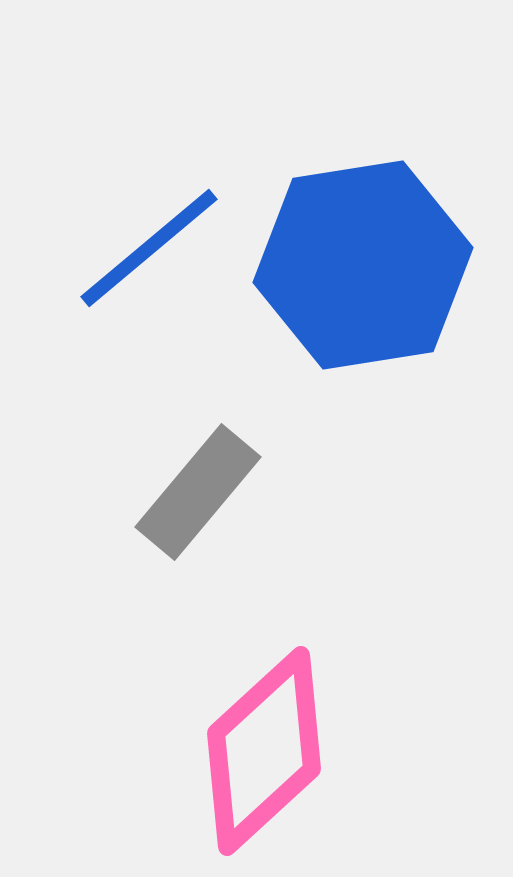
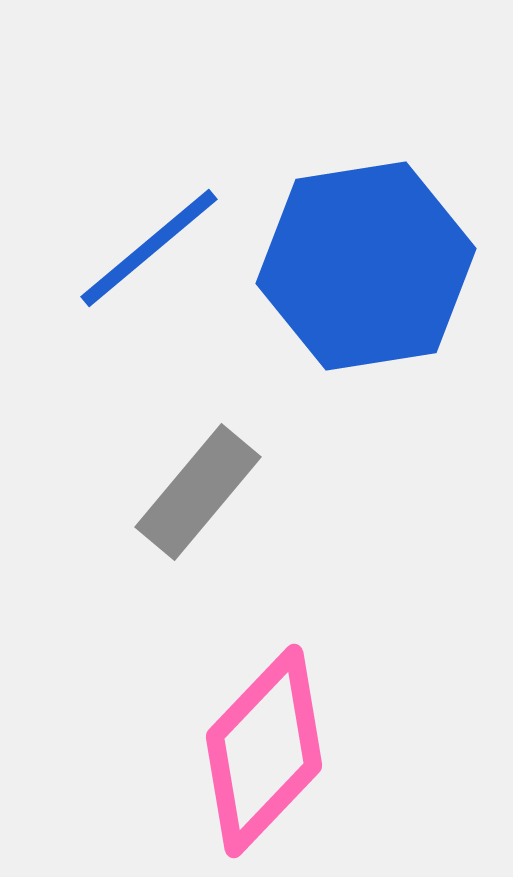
blue hexagon: moved 3 px right, 1 px down
pink diamond: rotated 4 degrees counterclockwise
